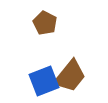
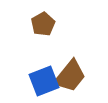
brown pentagon: moved 2 px left, 1 px down; rotated 15 degrees clockwise
